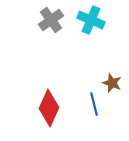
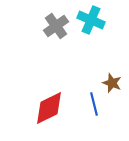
gray cross: moved 5 px right, 6 px down
red diamond: rotated 39 degrees clockwise
